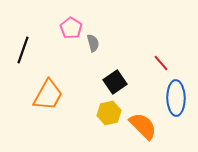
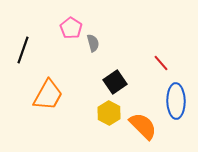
blue ellipse: moved 3 px down
yellow hexagon: rotated 20 degrees counterclockwise
